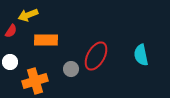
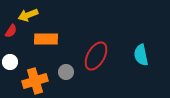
orange rectangle: moved 1 px up
gray circle: moved 5 px left, 3 px down
